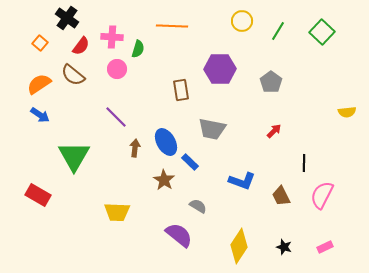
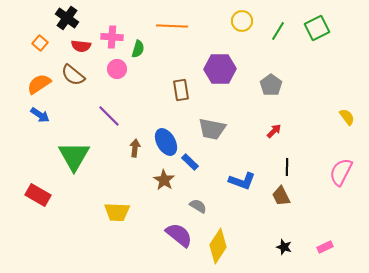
green square: moved 5 px left, 4 px up; rotated 20 degrees clockwise
red semicircle: rotated 60 degrees clockwise
gray pentagon: moved 3 px down
yellow semicircle: moved 5 px down; rotated 120 degrees counterclockwise
purple line: moved 7 px left, 1 px up
black line: moved 17 px left, 4 px down
pink semicircle: moved 19 px right, 23 px up
yellow diamond: moved 21 px left
